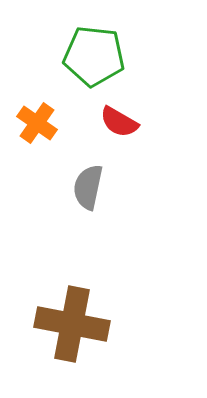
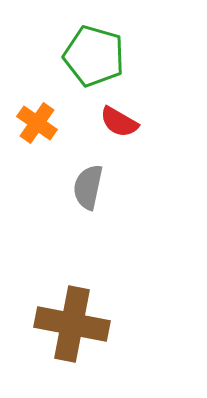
green pentagon: rotated 10 degrees clockwise
